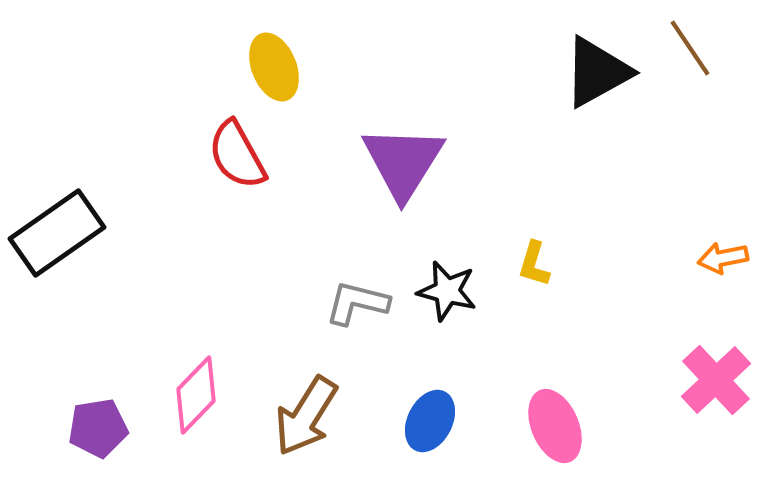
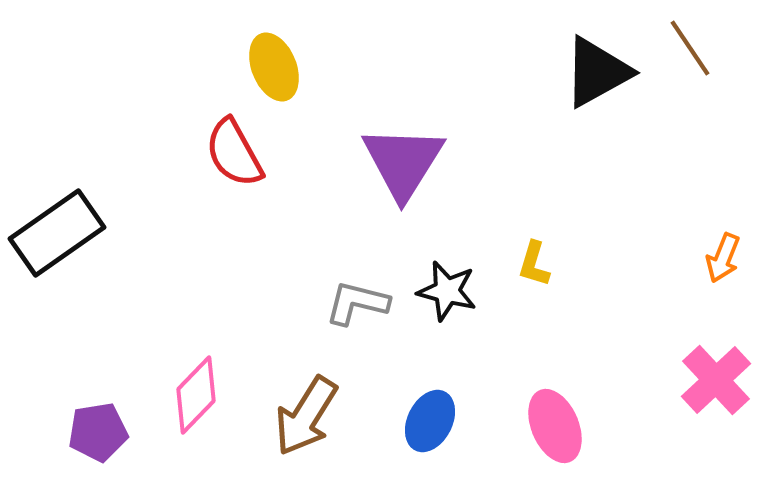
red semicircle: moved 3 px left, 2 px up
orange arrow: rotated 57 degrees counterclockwise
purple pentagon: moved 4 px down
